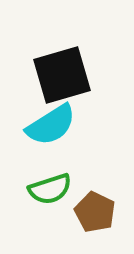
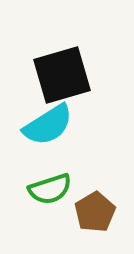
cyan semicircle: moved 3 px left
brown pentagon: rotated 15 degrees clockwise
